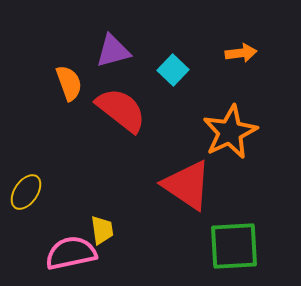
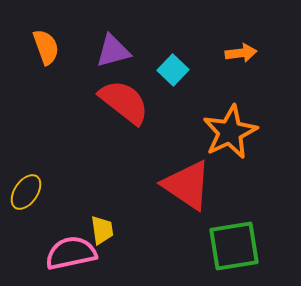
orange semicircle: moved 23 px left, 36 px up
red semicircle: moved 3 px right, 8 px up
green square: rotated 6 degrees counterclockwise
